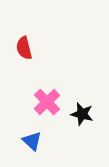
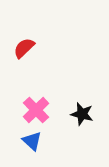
red semicircle: rotated 60 degrees clockwise
pink cross: moved 11 px left, 8 px down
